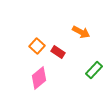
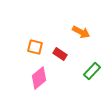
orange square: moved 2 px left, 1 px down; rotated 28 degrees counterclockwise
red rectangle: moved 2 px right, 2 px down
green rectangle: moved 2 px left, 1 px down
